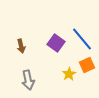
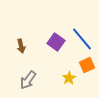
purple square: moved 1 px up
yellow star: moved 4 px down
gray arrow: rotated 48 degrees clockwise
